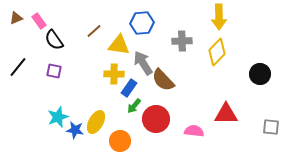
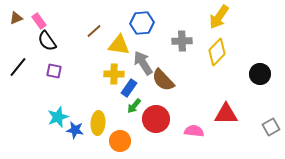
yellow arrow: rotated 35 degrees clockwise
black semicircle: moved 7 px left, 1 px down
yellow ellipse: moved 2 px right, 1 px down; rotated 25 degrees counterclockwise
gray square: rotated 36 degrees counterclockwise
